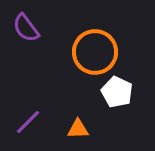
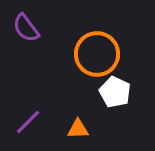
orange circle: moved 2 px right, 2 px down
white pentagon: moved 2 px left
